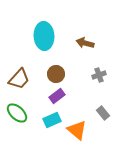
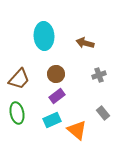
green ellipse: rotated 35 degrees clockwise
